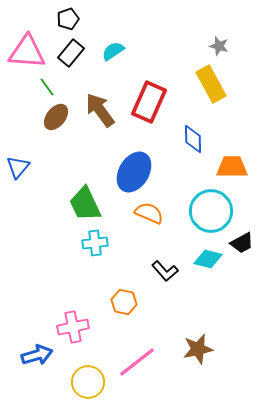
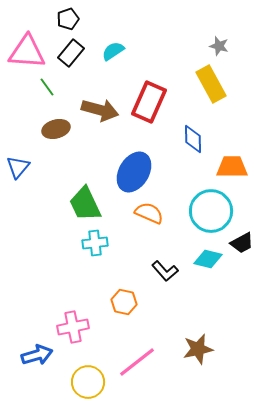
brown arrow: rotated 141 degrees clockwise
brown ellipse: moved 12 px down; rotated 36 degrees clockwise
